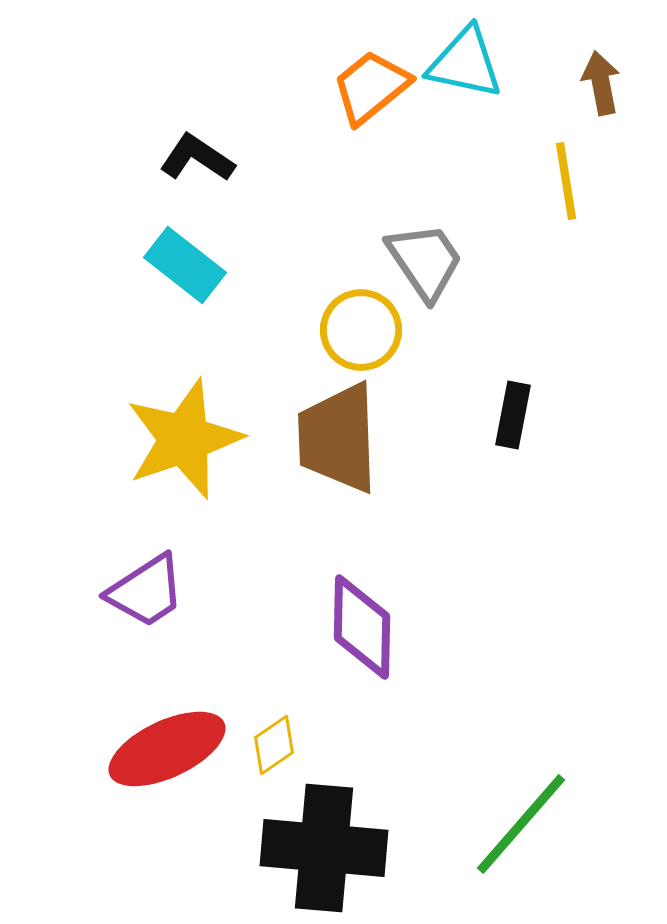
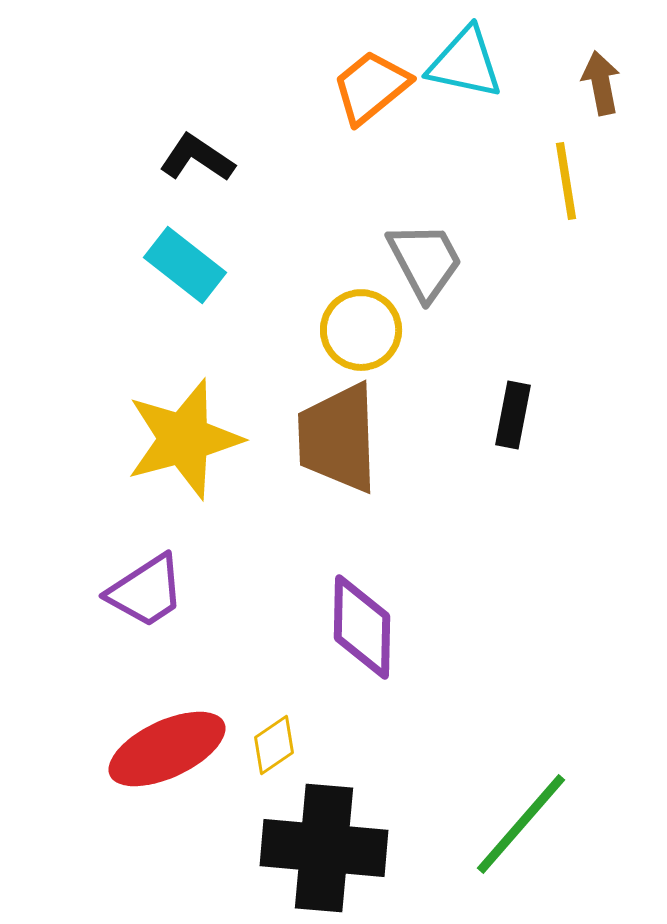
gray trapezoid: rotated 6 degrees clockwise
yellow star: rotated 4 degrees clockwise
